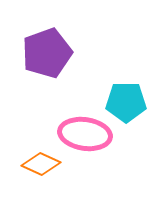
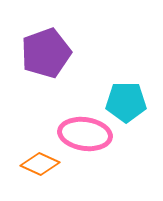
purple pentagon: moved 1 px left
orange diamond: moved 1 px left
